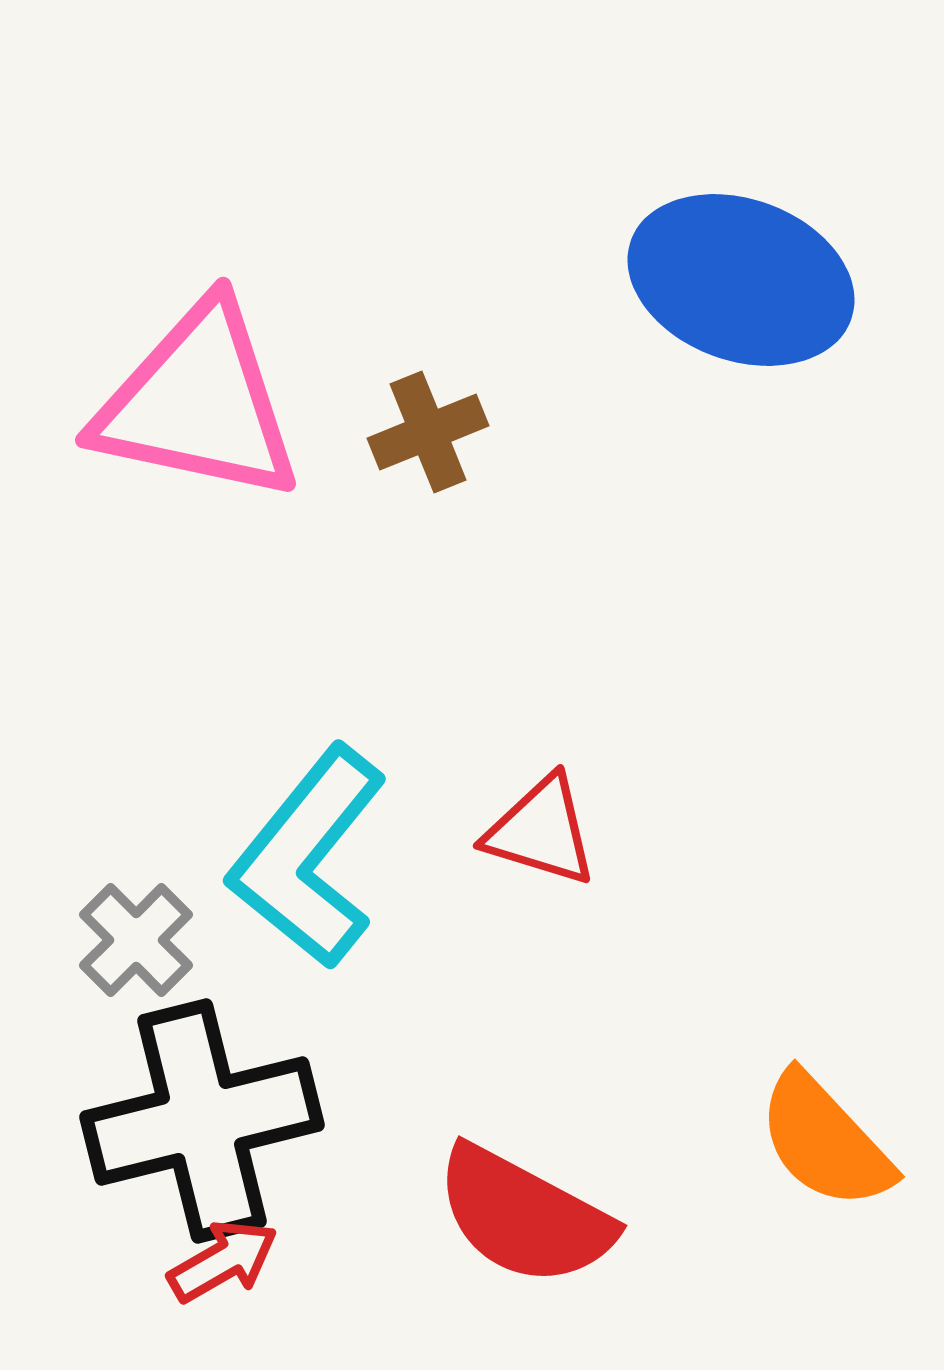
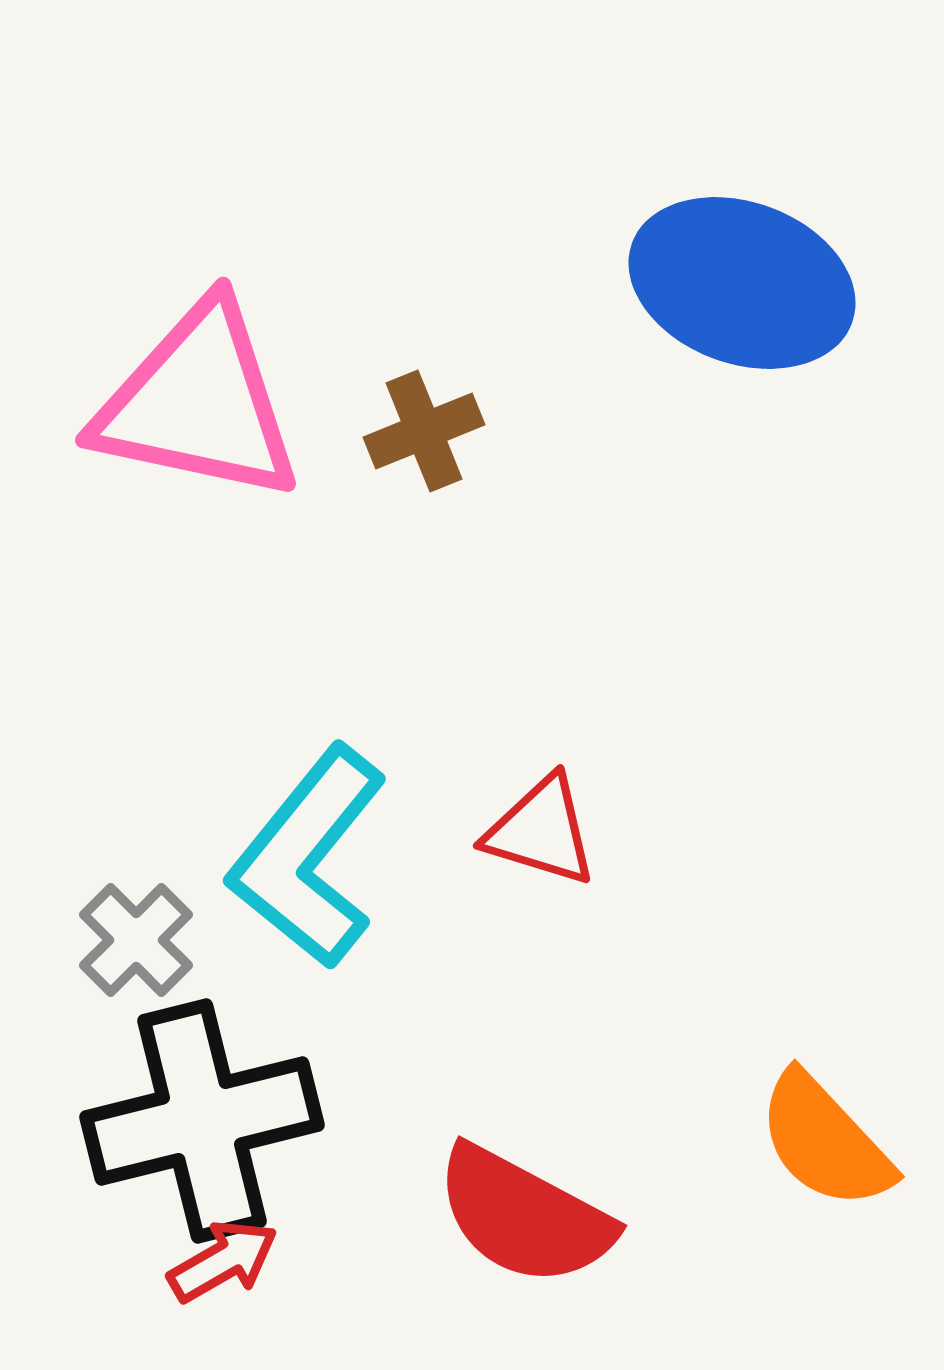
blue ellipse: moved 1 px right, 3 px down
brown cross: moved 4 px left, 1 px up
